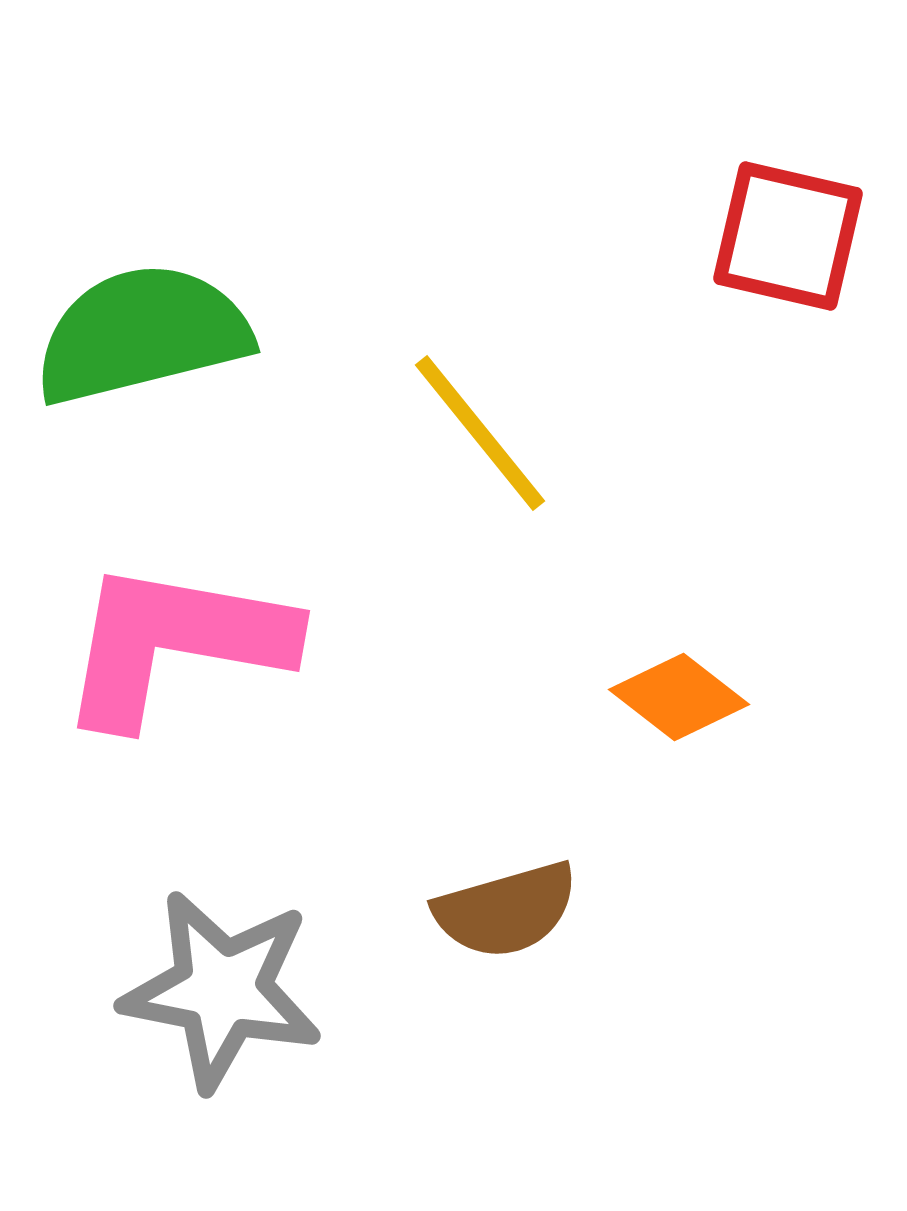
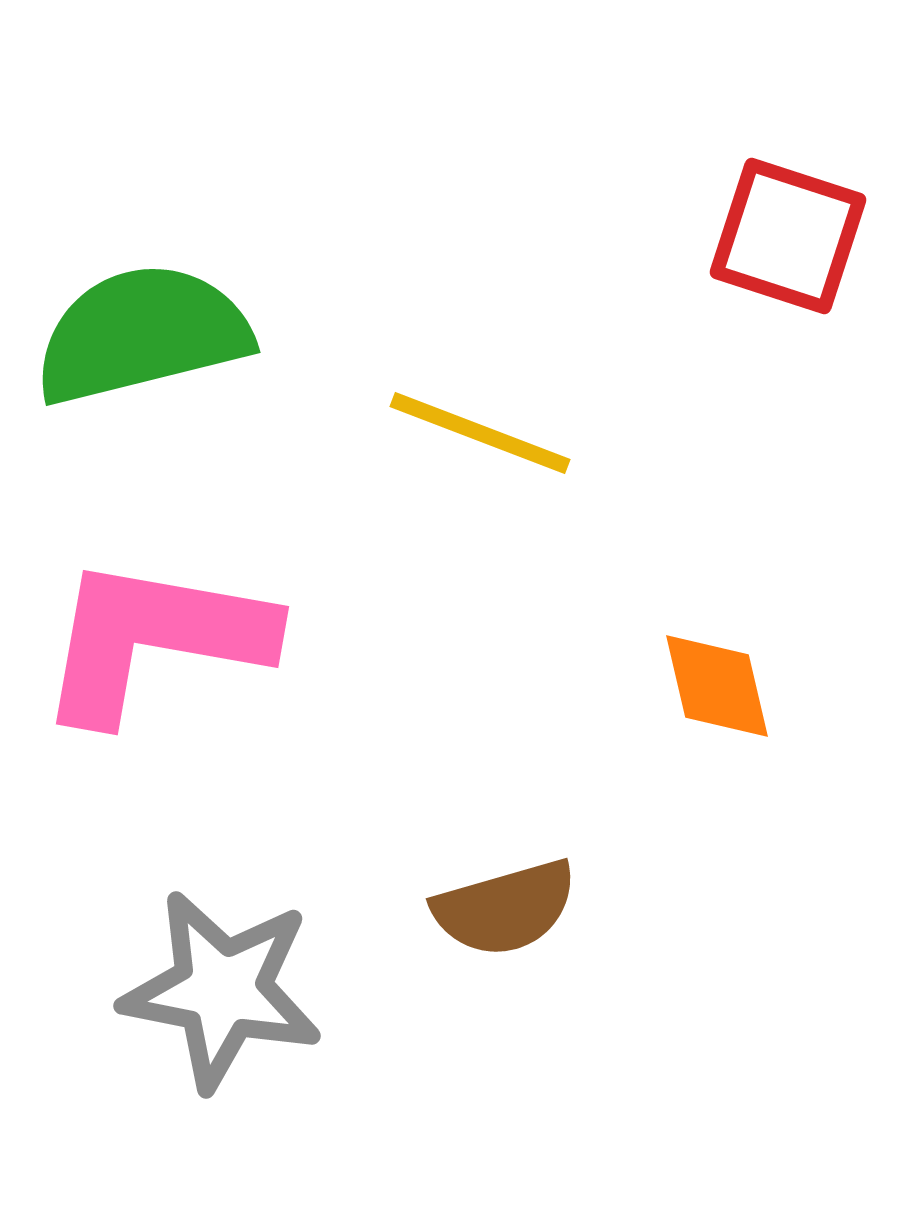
red square: rotated 5 degrees clockwise
yellow line: rotated 30 degrees counterclockwise
pink L-shape: moved 21 px left, 4 px up
orange diamond: moved 38 px right, 11 px up; rotated 39 degrees clockwise
brown semicircle: moved 1 px left, 2 px up
